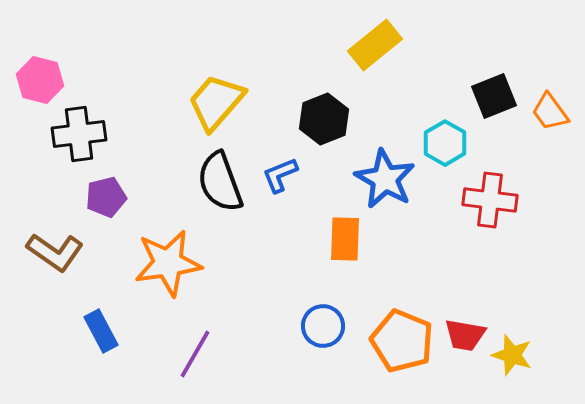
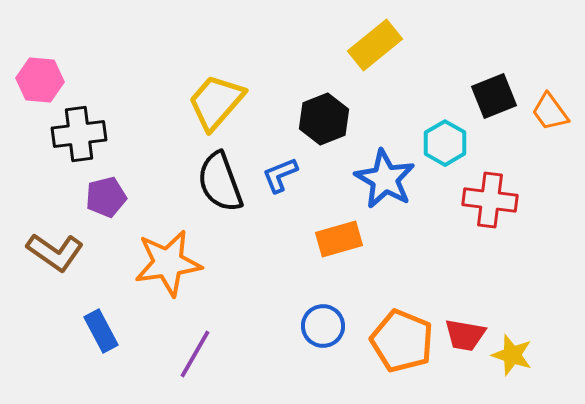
pink hexagon: rotated 9 degrees counterclockwise
orange rectangle: moved 6 px left; rotated 72 degrees clockwise
